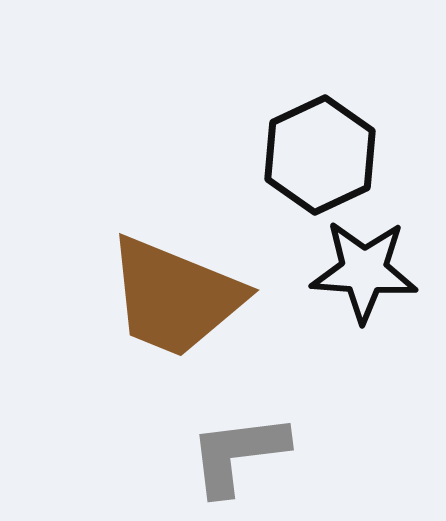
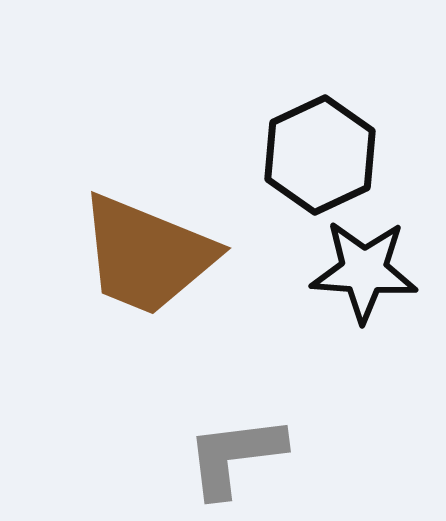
brown trapezoid: moved 28 px left, 42 px up
gray L-shape: moved 3 px left, 2 px down
